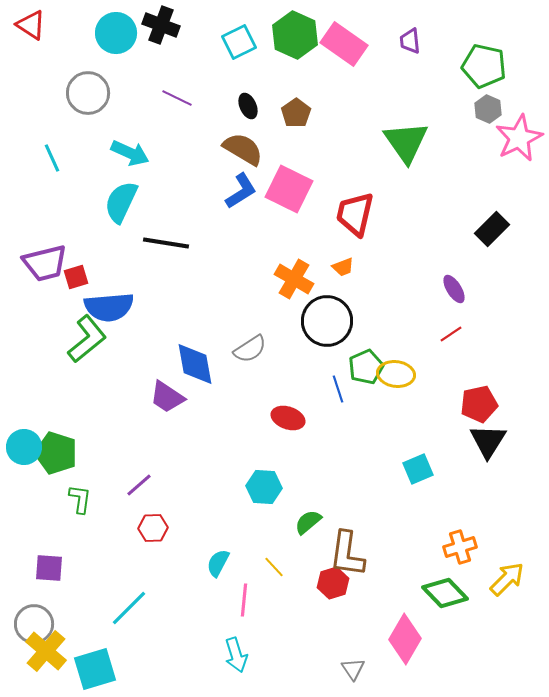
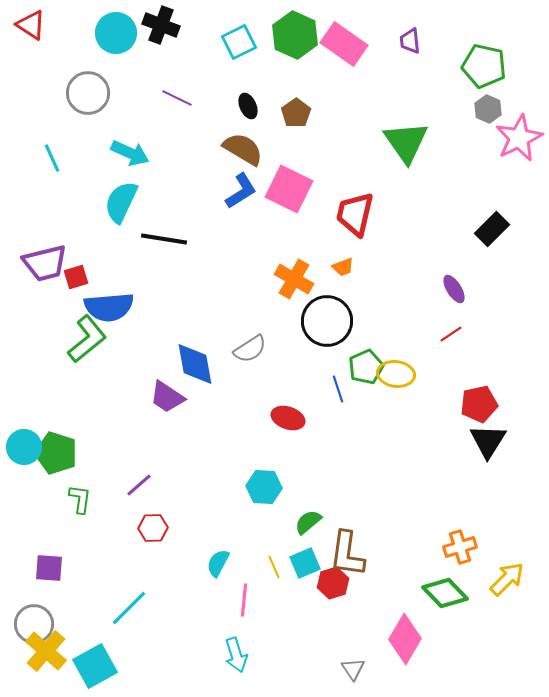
black line at (166, 243): moved 2 px left, 4 px up
cyan square at (418, 469): moved 113 px left, 94 px down
yellow line at (274, 567): rotated 20 degrees clockwise
cyan square at (95, 669): moved 3 px up; rotated 12 degrees counterclockwise
